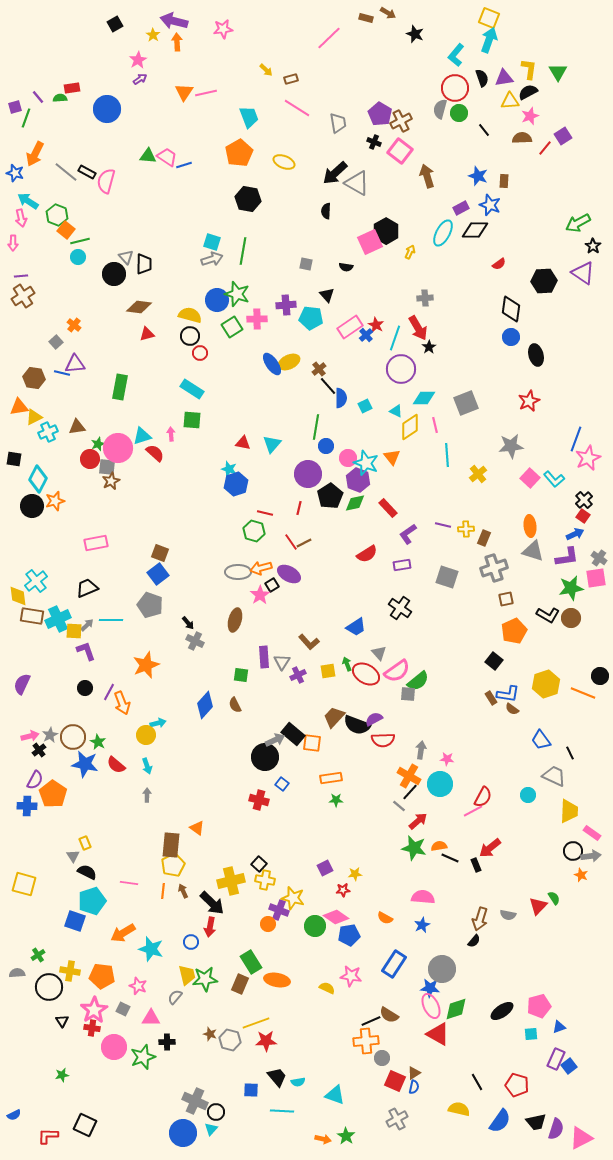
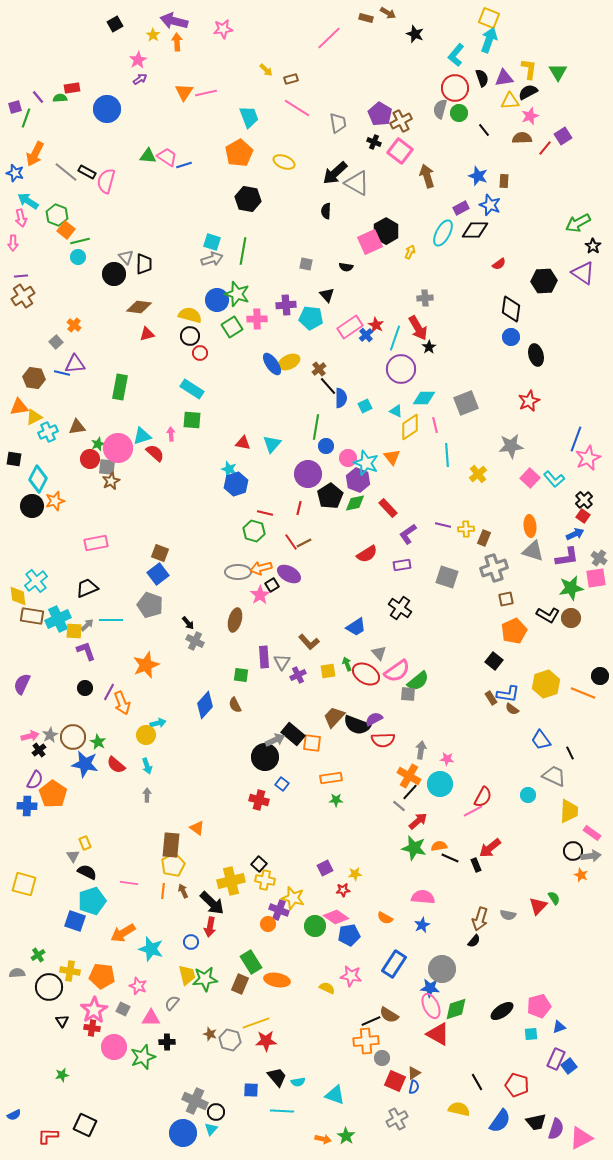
gray semicircle at (175, 997): moved 3 px left, 6 px down
